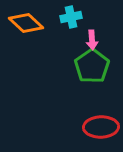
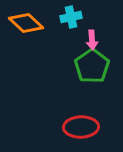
red ellipse: moved 20 px left
